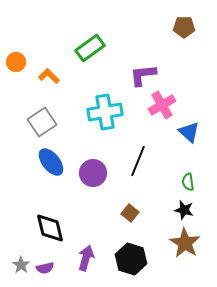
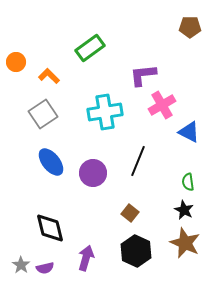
brown pentagon: moved 6 px right
gray square: moved 1 px right, 8 px up
blue triangle: rotated 15 degrees counterclockwise
black star: rotated 12 degrees clockwise
brown star: rotated 8 degrees counterclockwise
black hexagon: moved 5 px right, 8 px up; rotated 8 degrees clockwise
